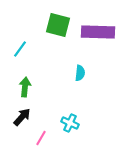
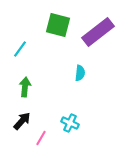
purple rectangle: rotated 40 degrees counterclockwise
black arrow: moved 4 px down
